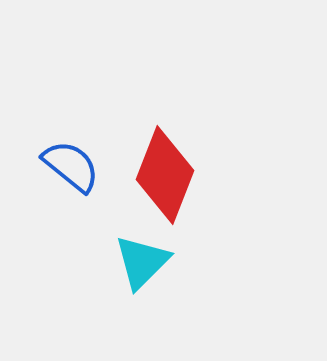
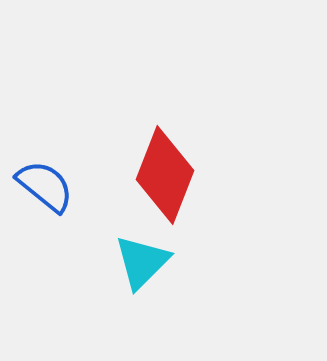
blue semicircle: moved 26 px left, 20 px down
